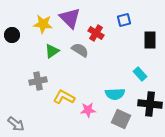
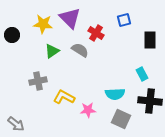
cyan rectangle: moved 2 px right; rotated 16 degrees clockwise
black cross: moved 3 px up
